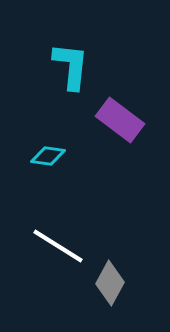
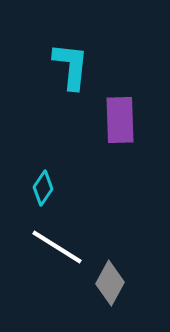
purple rectangle: rotated 51 degrees clockwise
cyan diamond: moved 5 px left, 32 px down; rotated 64 degrees counterclockwise
white line: moved 1 px left, 1 px down
